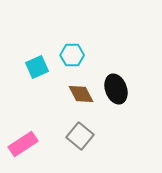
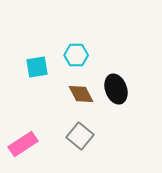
cyan hexagon: moved 4 px right
cyan square: rotated 15 degrees clockwise
